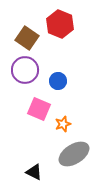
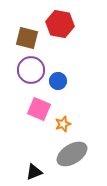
red hexagon: rotated 12 degrees counterclockwise
brown square: rotated 20 degrees counterclockwise
purple circle: moved 6 px right
gray ellipse: moved 2 px left
black triangle: rotated 48 degrees counterclockwise
